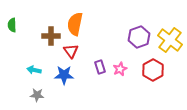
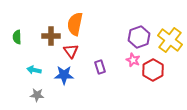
green semicircle: moved 5 px right, 12 px down
pink star: moved 13 px right, 9 px up; rotated 24 degrees counterclockwise
